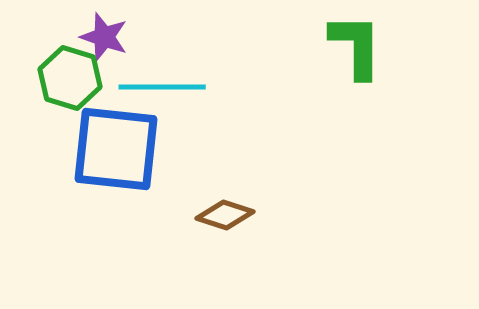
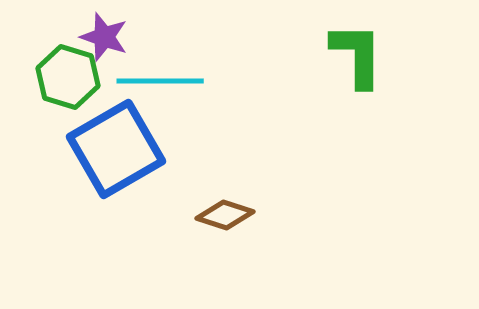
green L-shape: moved 1 px right, 9 px down
green hexagon: moved 2 px left, 1 px up
cyan line: moved 2 px left, 6 px up
blue square: rotated 36 degrees counterclockwise
